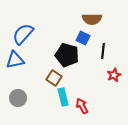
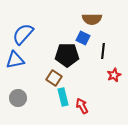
black pentagon: rotated 15 degrees counterclockwise
